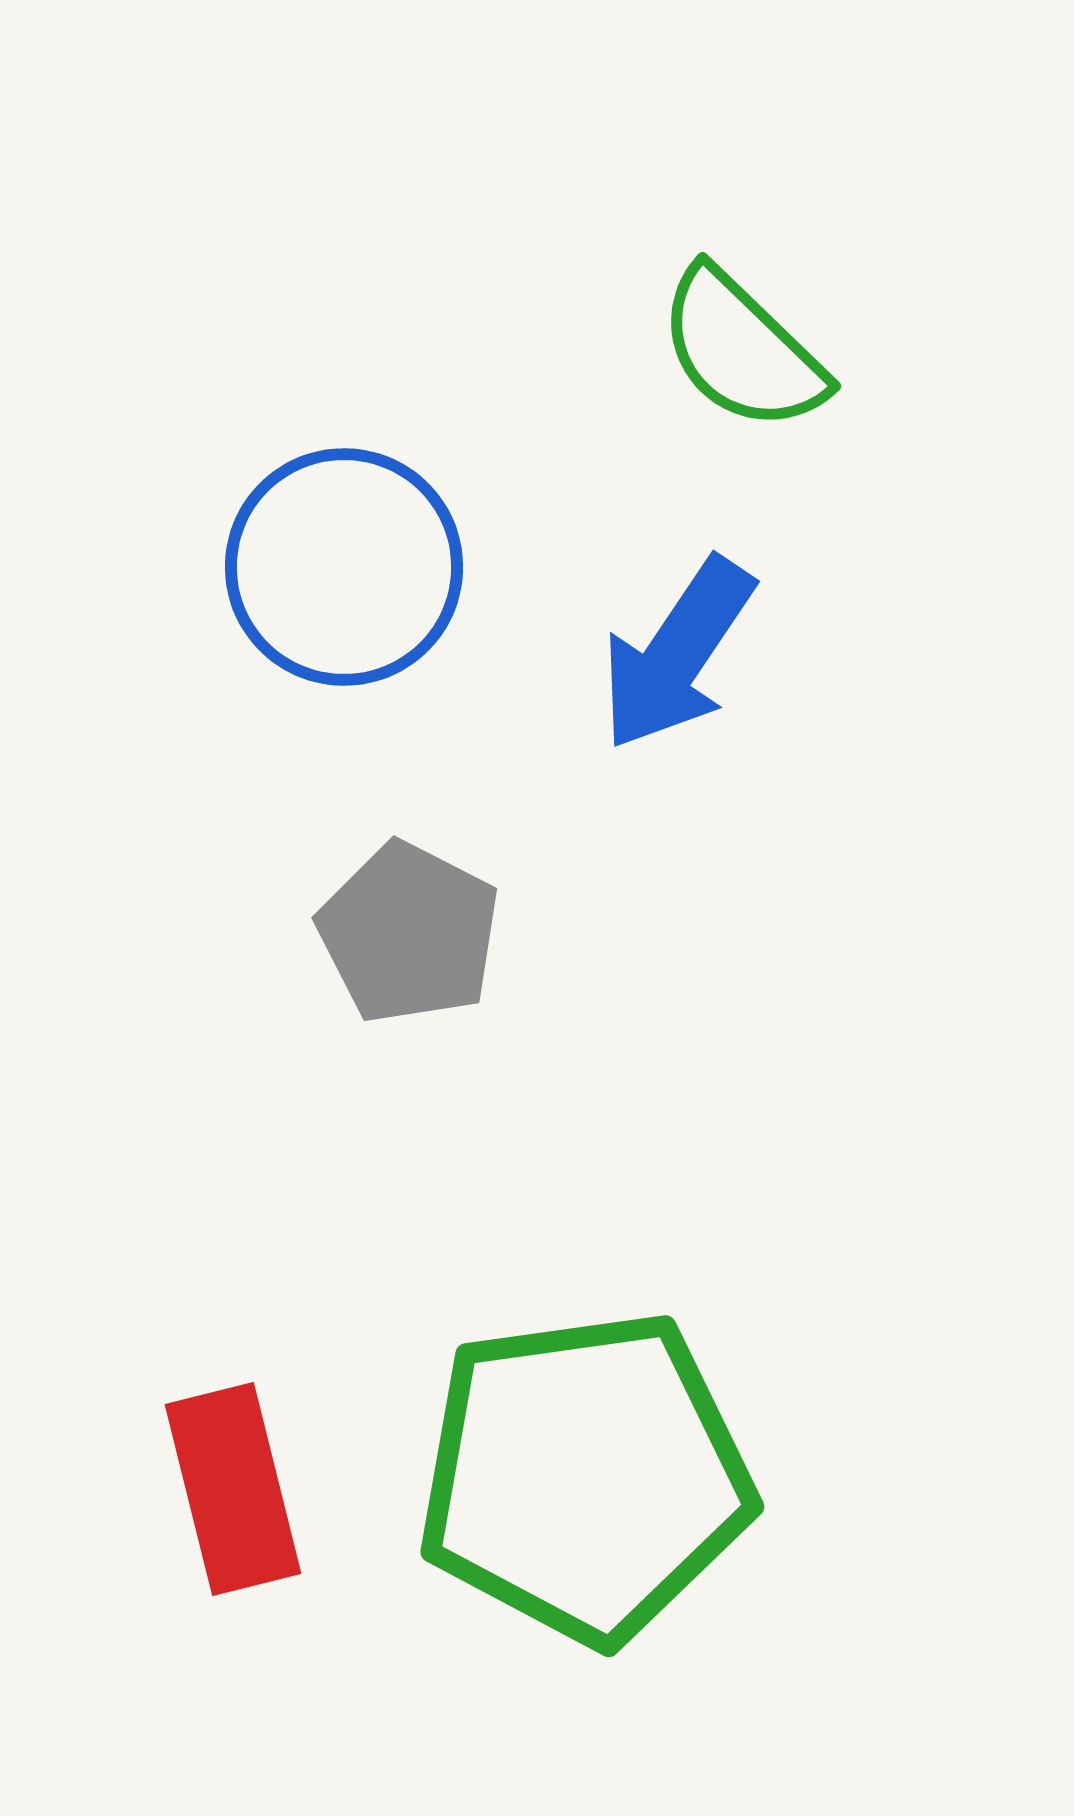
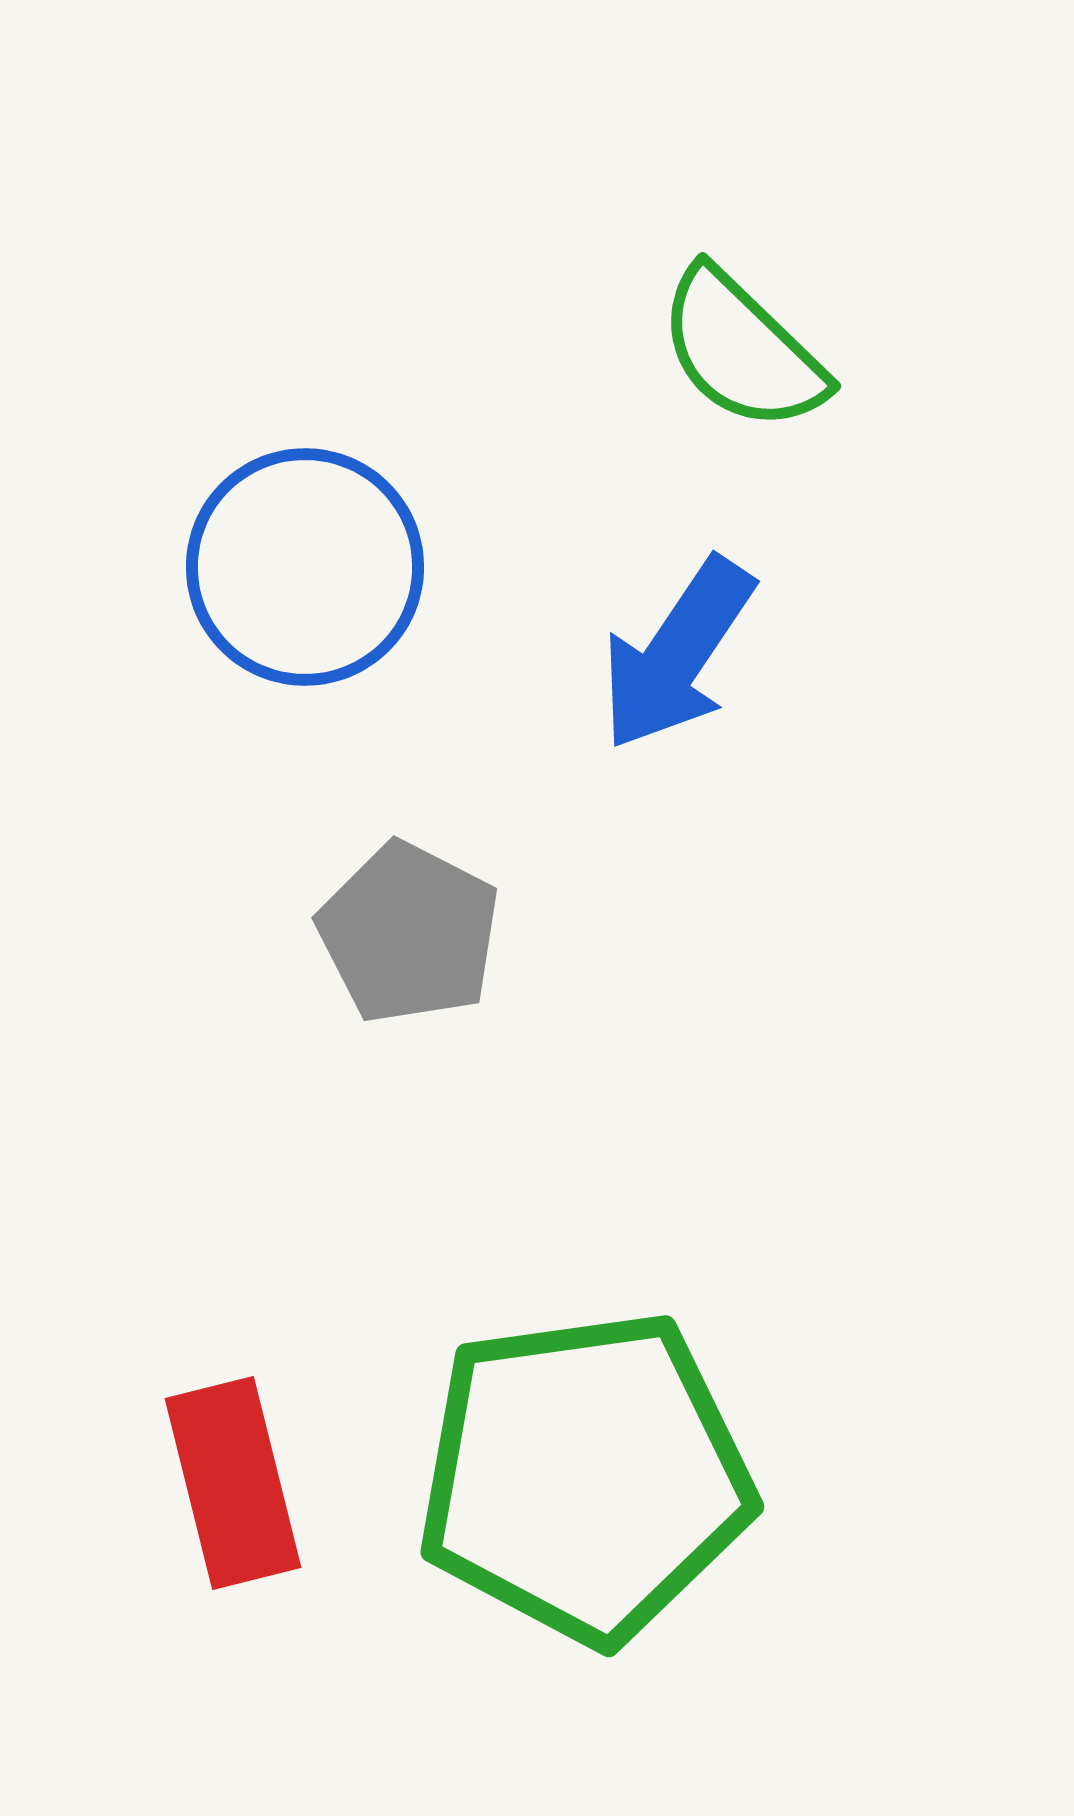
blue circle: moved 39 px left
red rectangle: moved 6 px up
